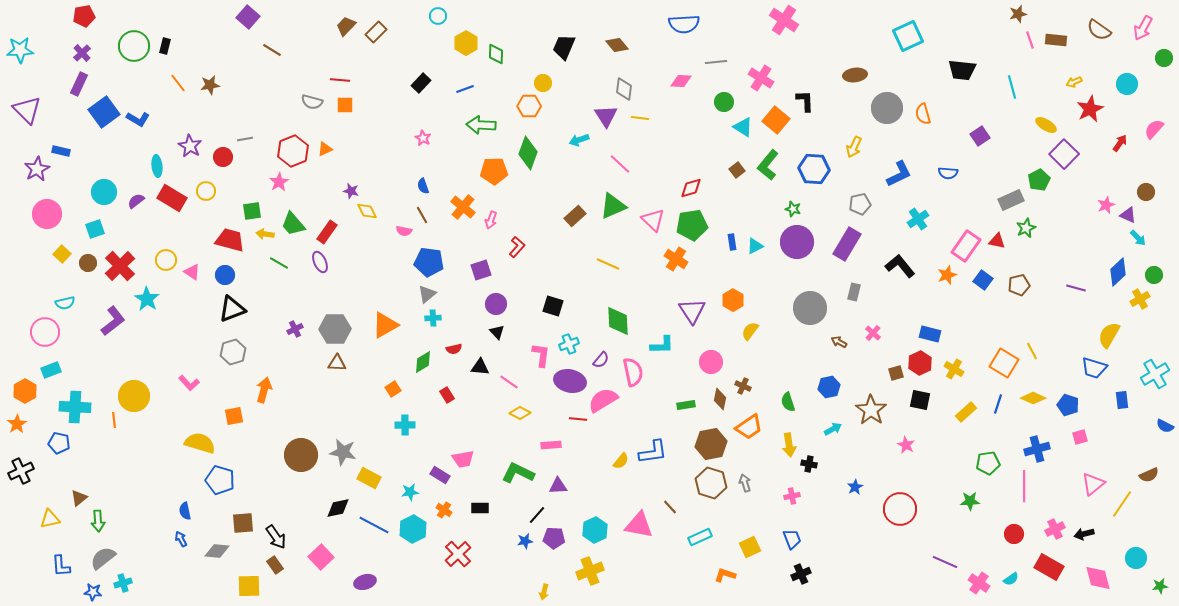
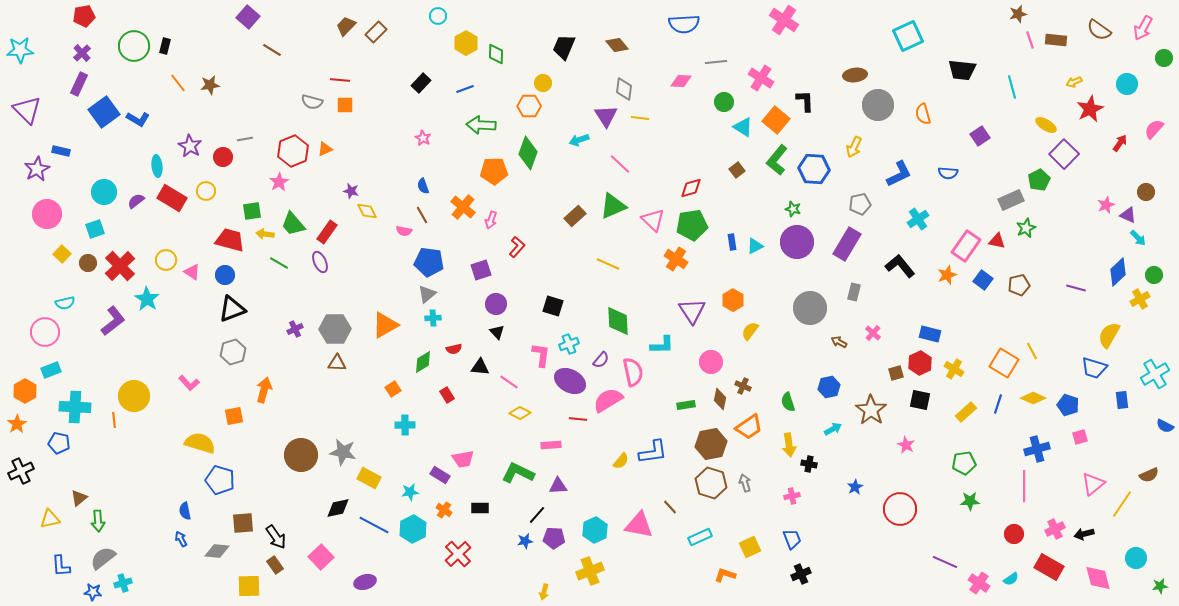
gray circle at (887, 108): moved 9 px left, 3 px up
green L-shape at (768, 165): moved 9 px right, 5 px up
purple ellipse at (570, 381): rotated 16 degrees clockwise
pink semicircle at (603, 400): moved 5 px right
green pentagon at (988, 463): moved 24 px left
